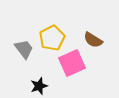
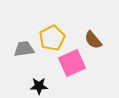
brown semicircle: rotated 18 degrees clockwise
gray trapezoid: rotated 60 degrees counterclockwise
black star: rotated 18 degrees clockwise
